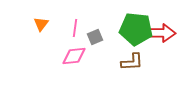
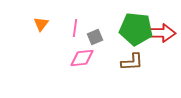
pink diamond: moved 8 px right, 2 px down
